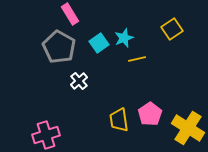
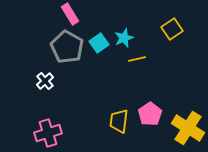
gray pentagon: moved 8 px right
white cross: moved 34 px left
yellow trapezoid: moved 1 px down; rotated 15 degrees clockwise
pink cross: moved 2 px right, 2 px up
